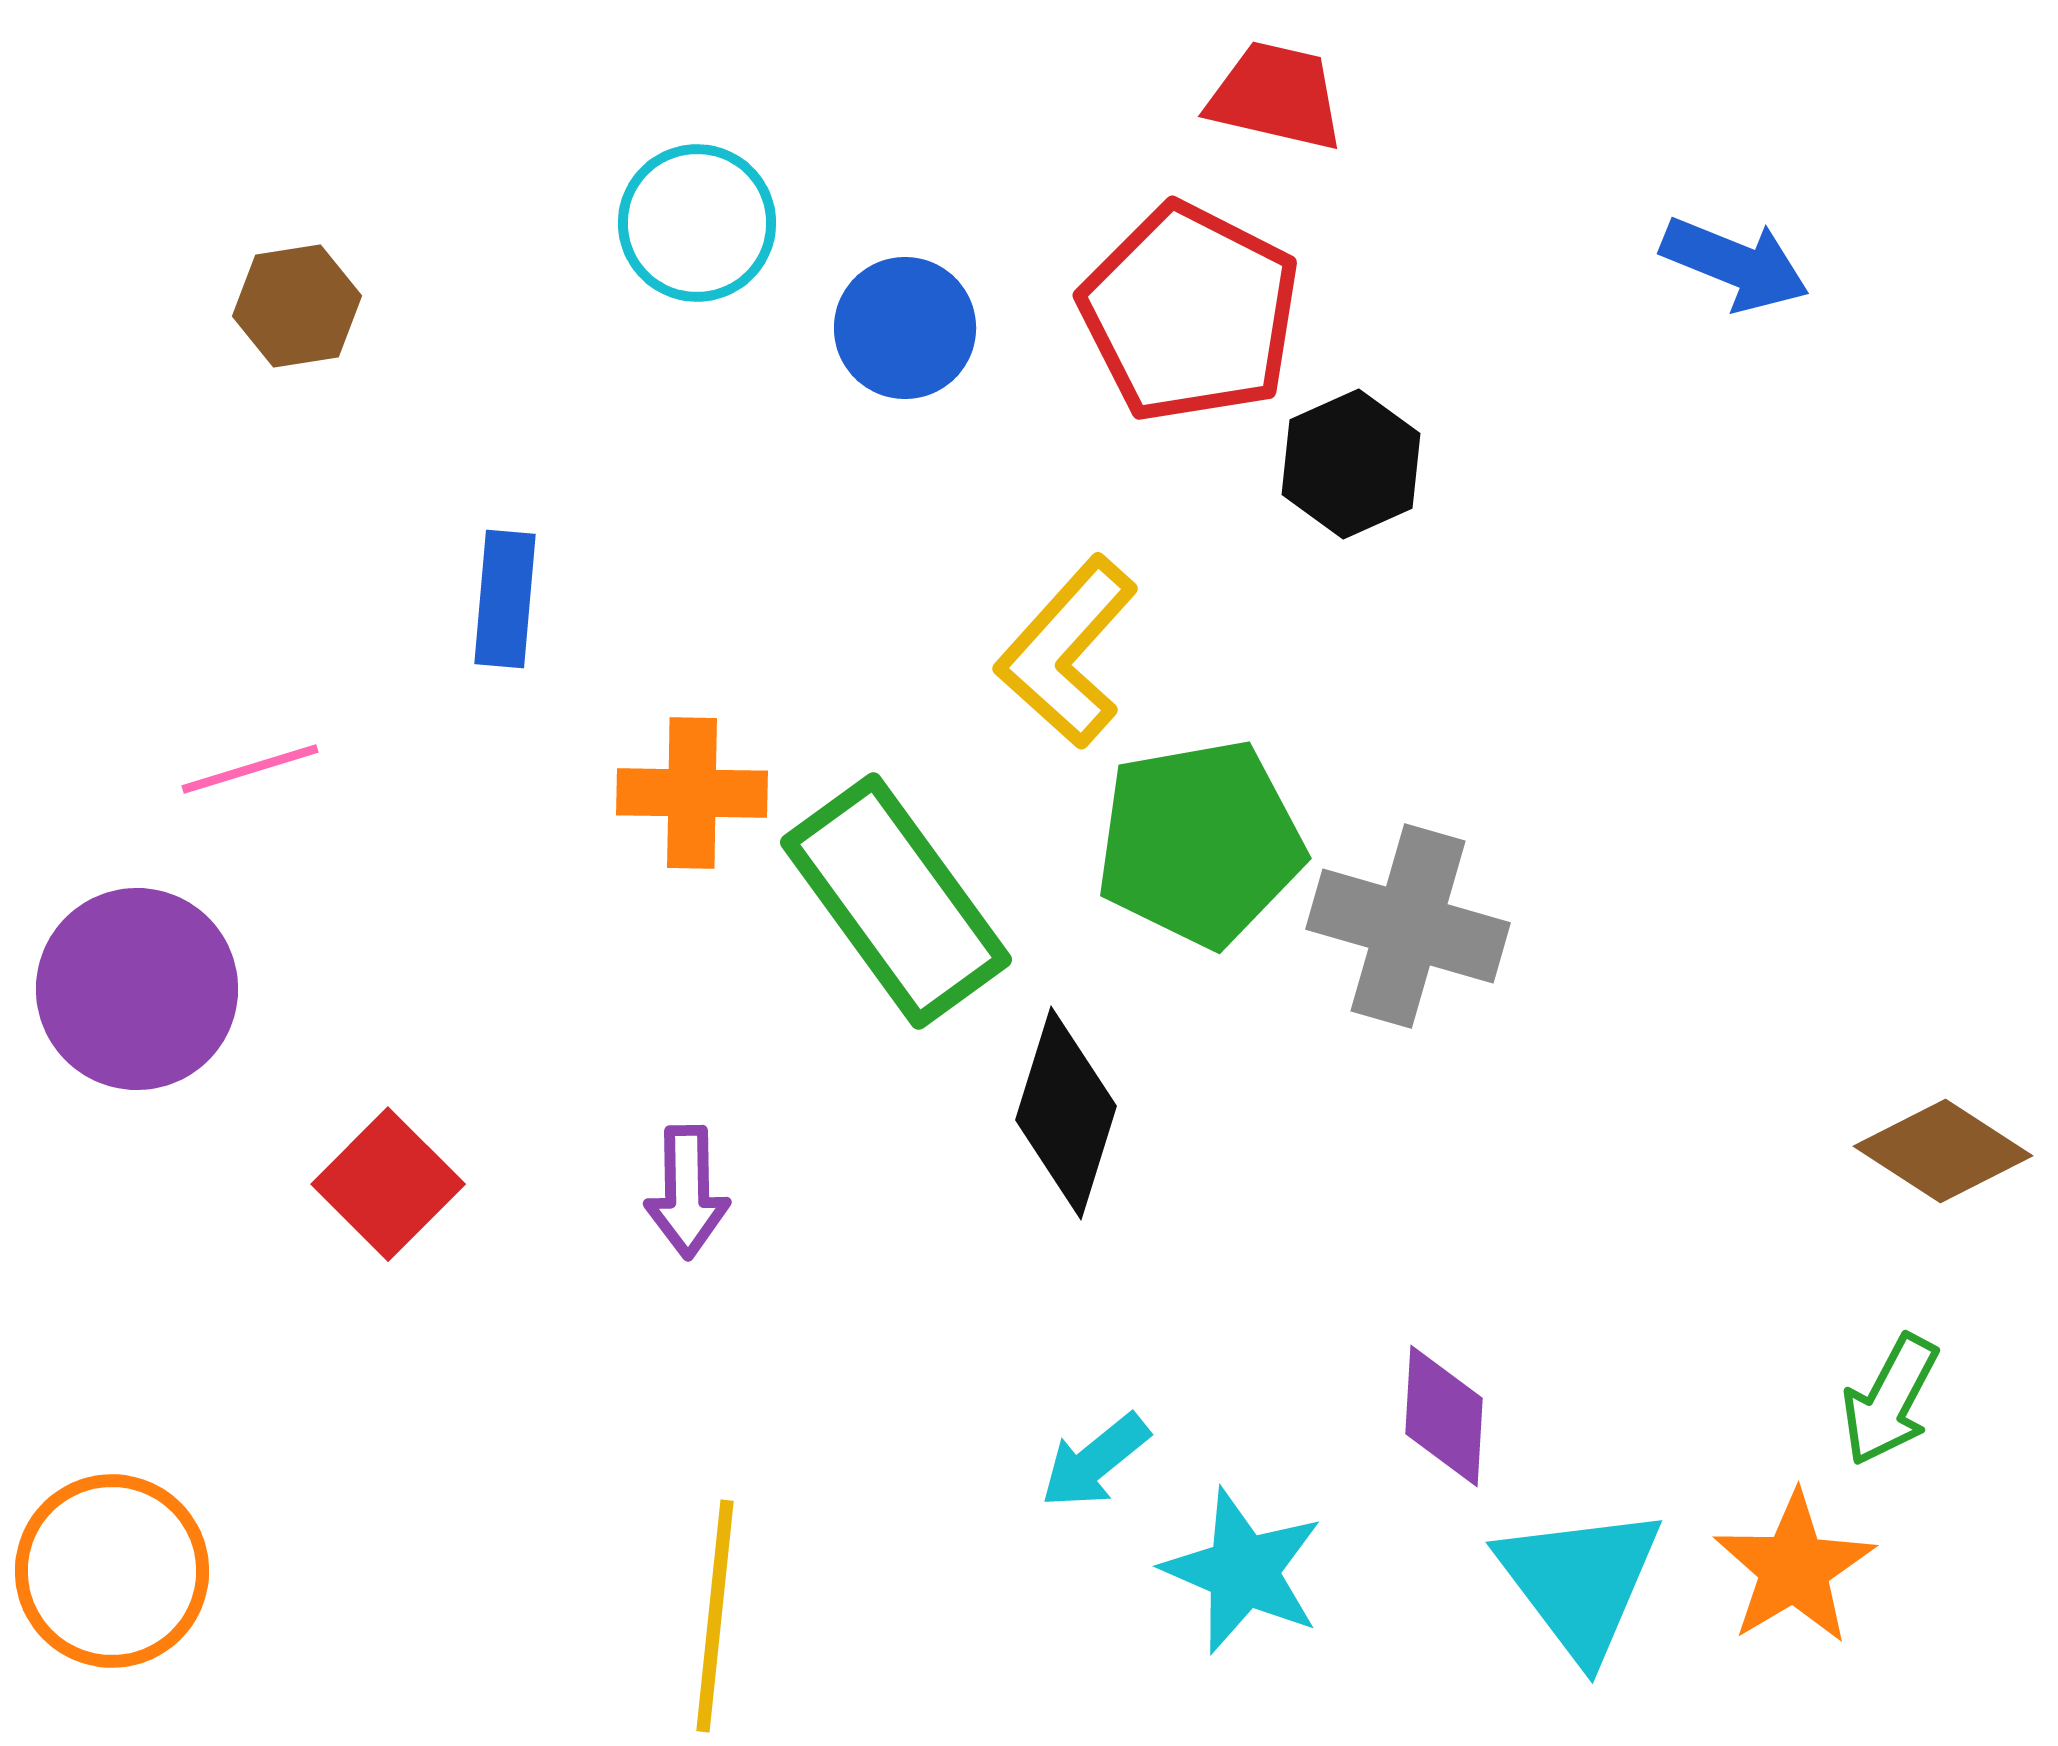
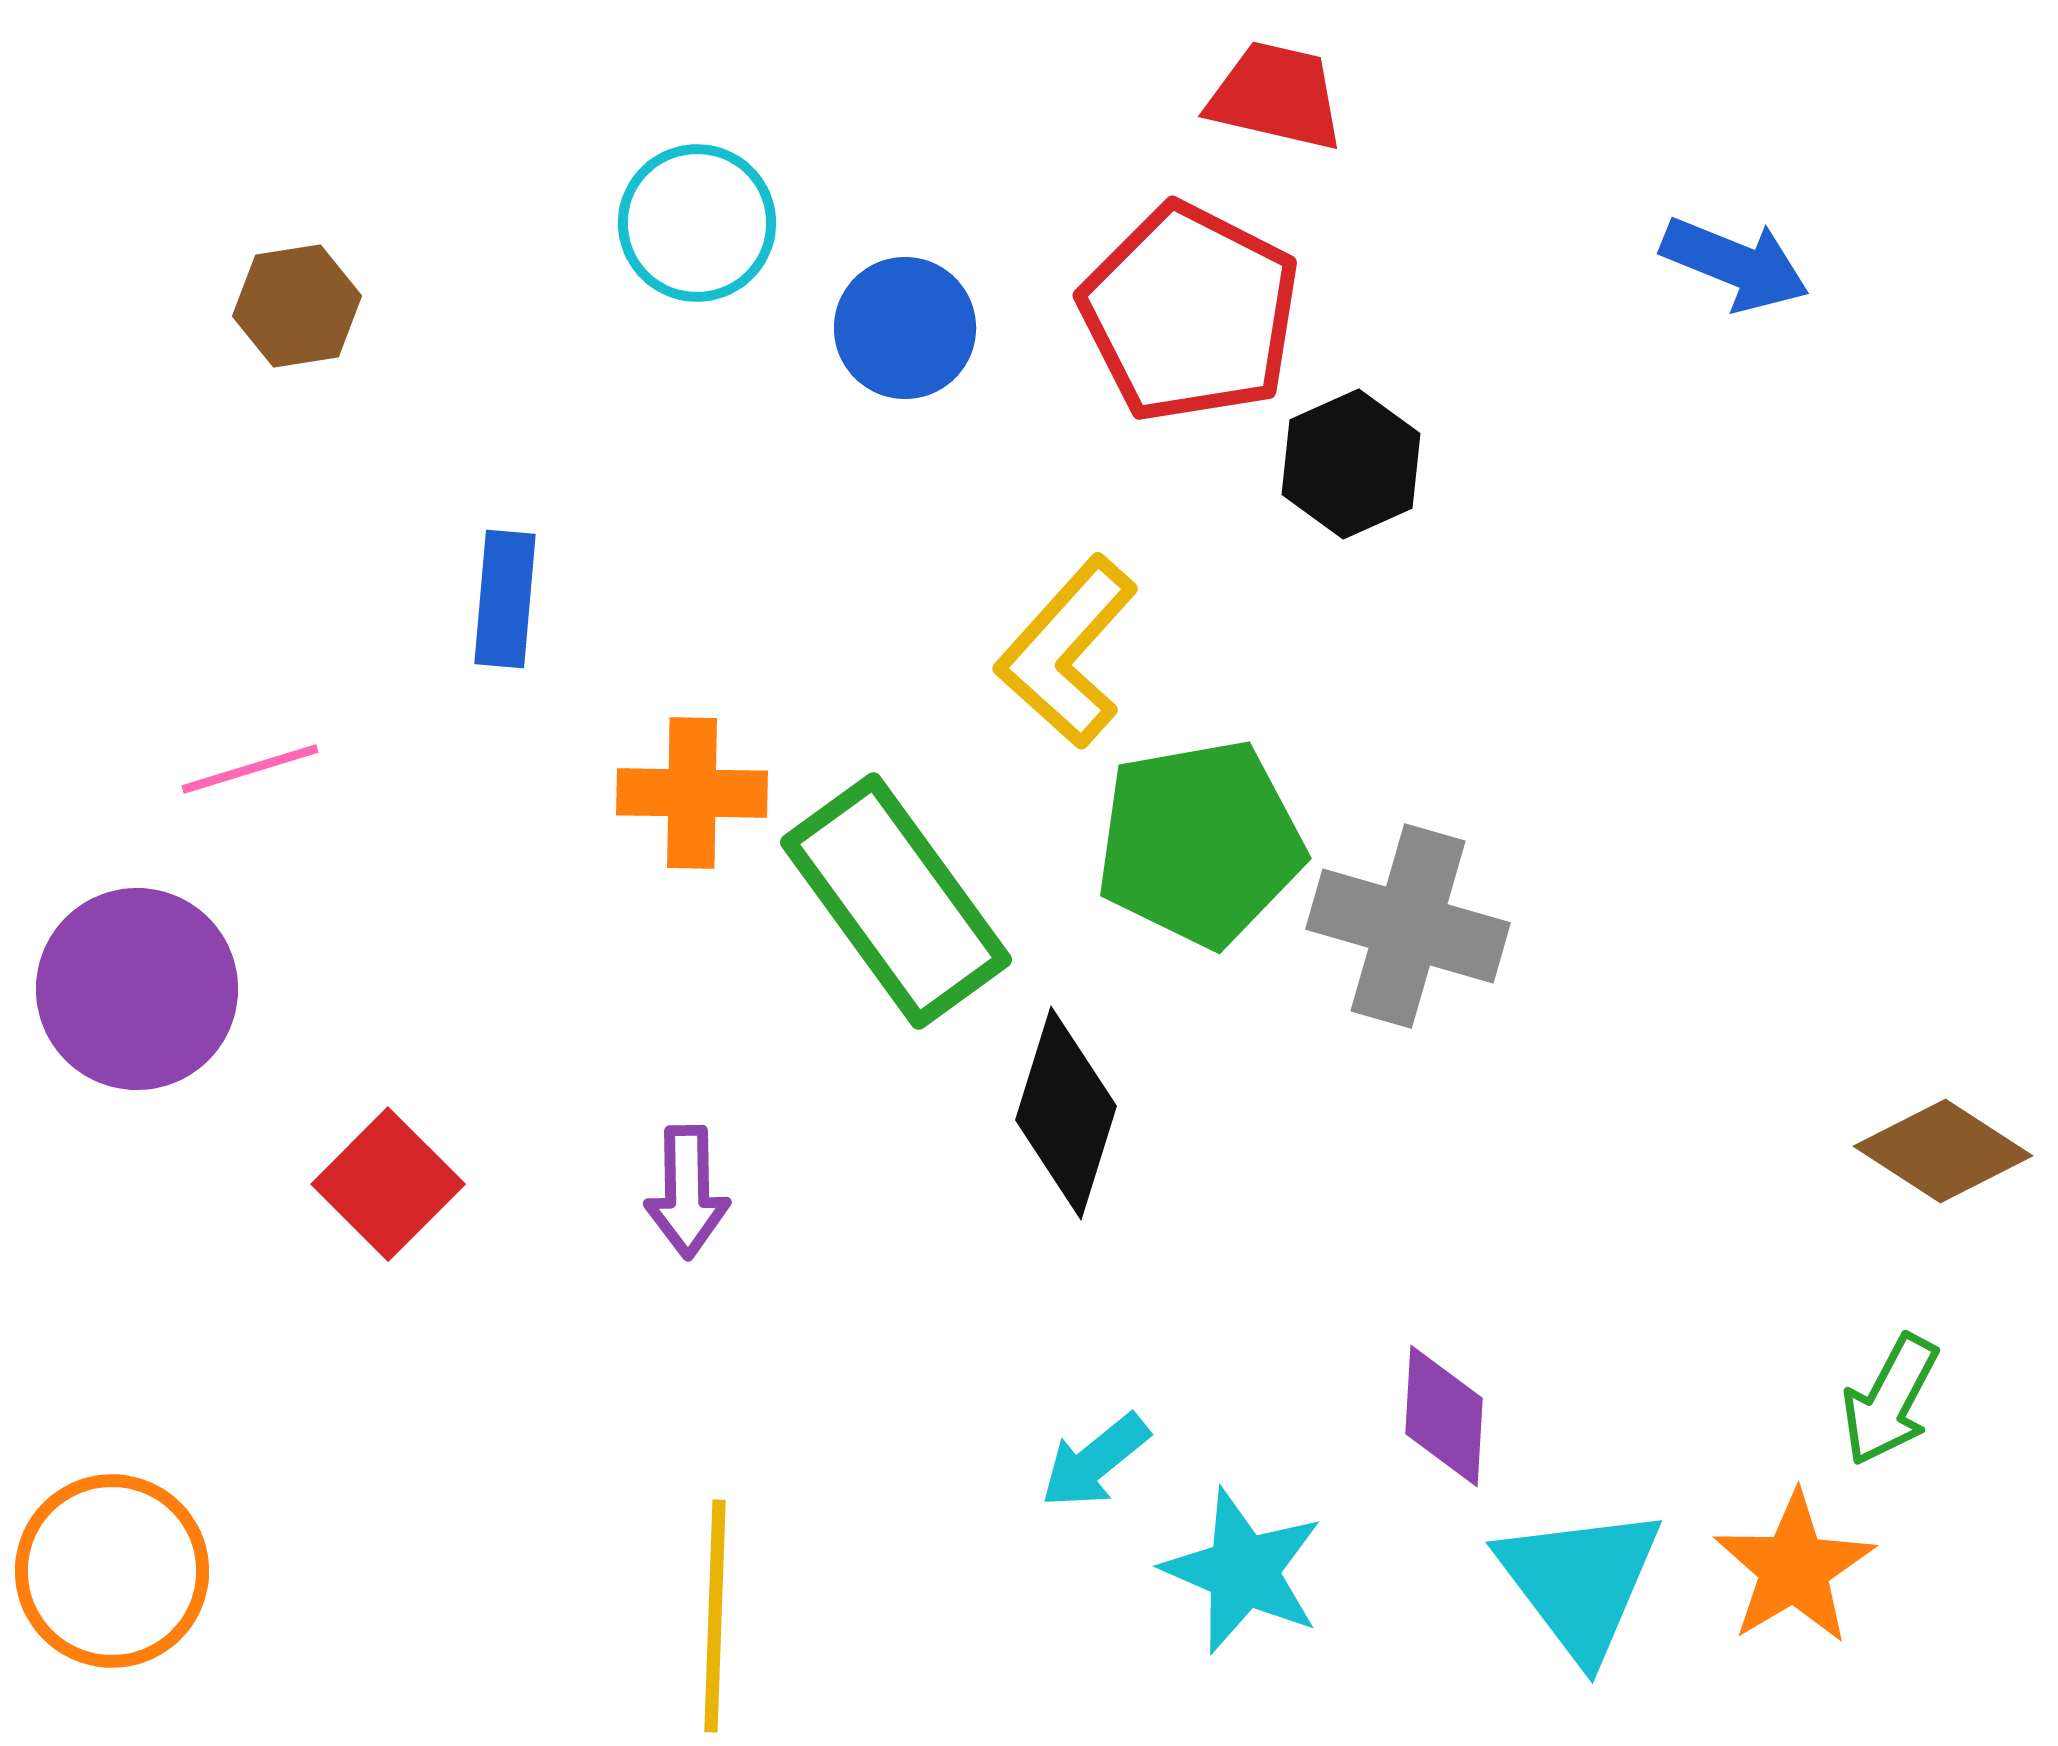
yellow line: rotated 4 degrees counterclockwise
